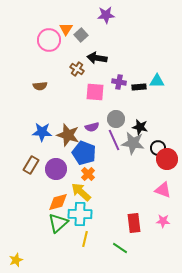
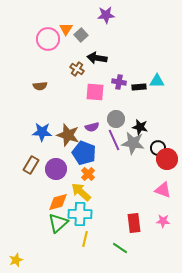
pink circle: moved 1 px left, 1 px up
